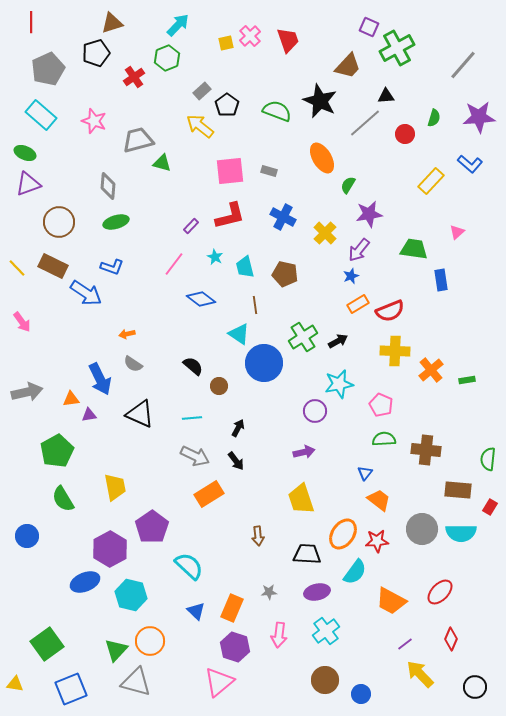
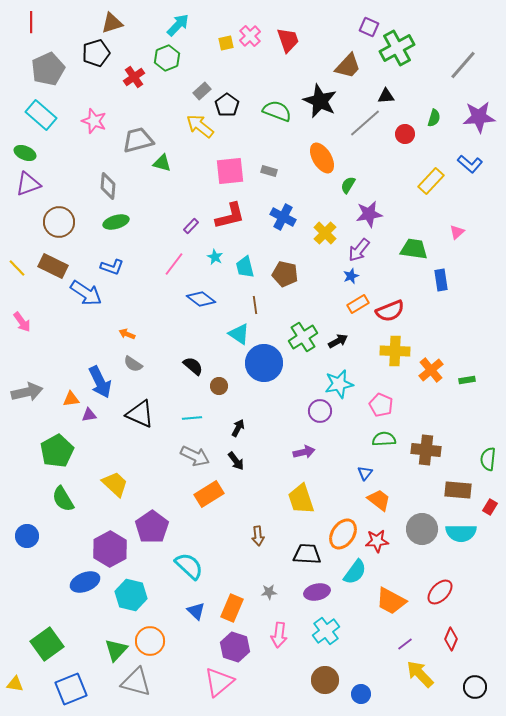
orange arrow at (127, 334): rotated 35 degrees clockwise
blue arrow at (100, 379): moved 3 px down
purple circle at (315, 411): moved 5 px right
yellow trapezoid at (115, 487): moved 3 px up; rotated 36 degrees counterclockwise
